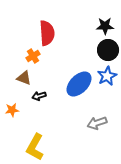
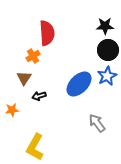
brown triangle: rotated 42 degrees clockwise
gray arrow: rotated 72 degrees clockwise
